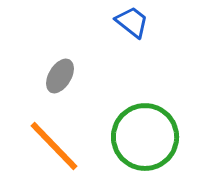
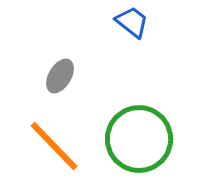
green circle: moved 6 px left, 2 px down
